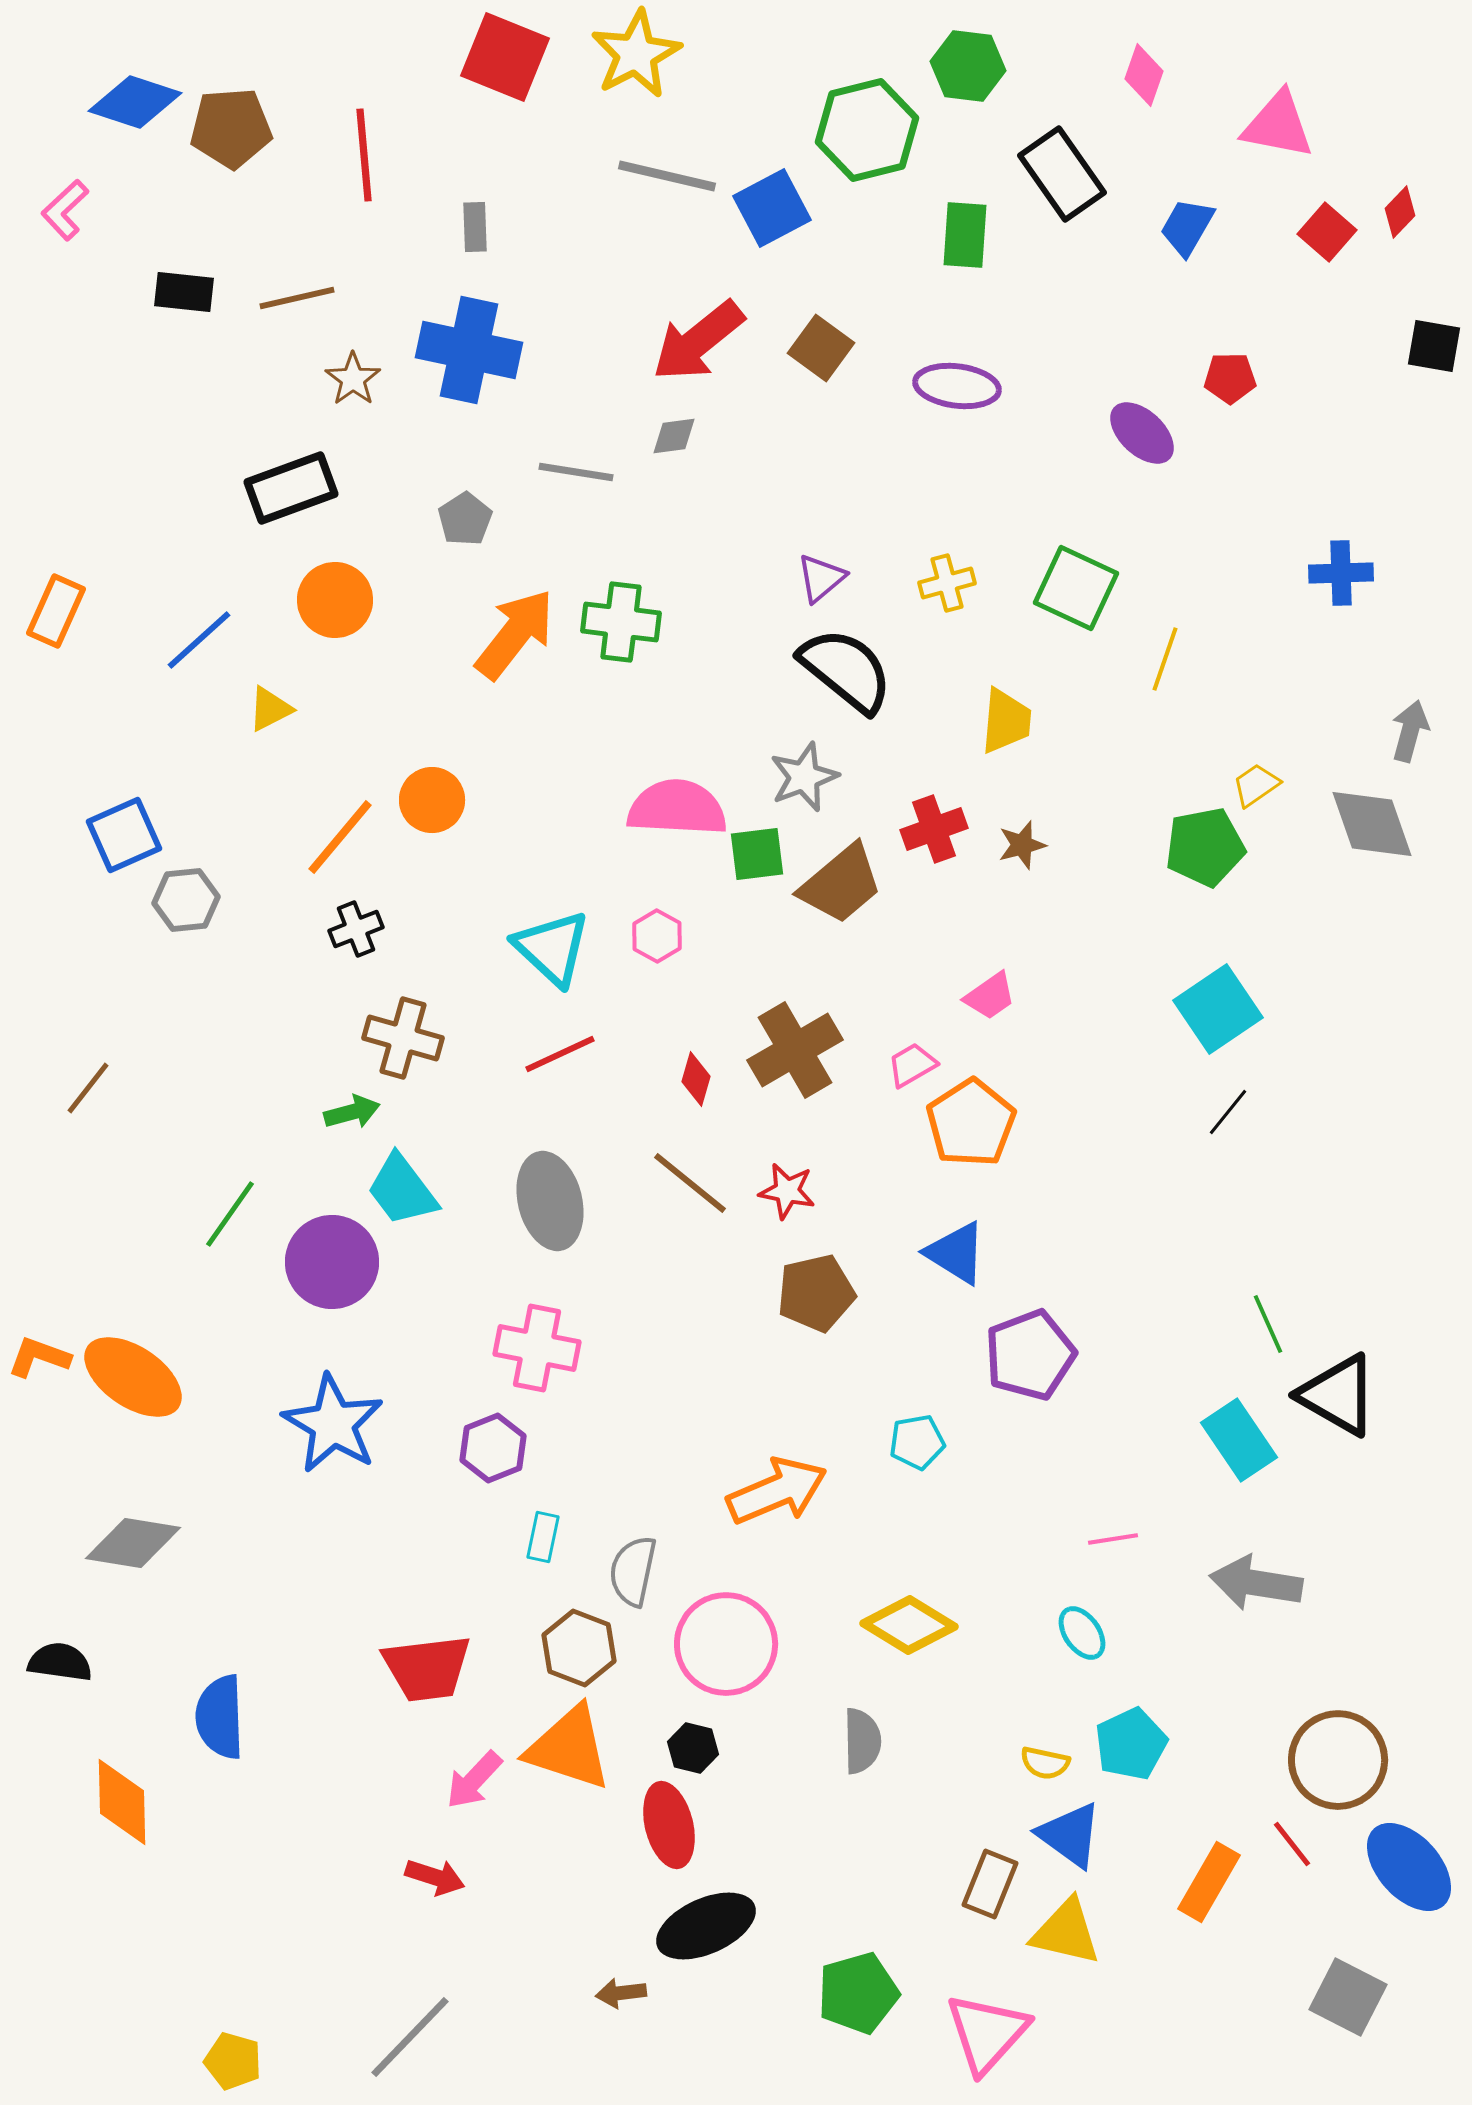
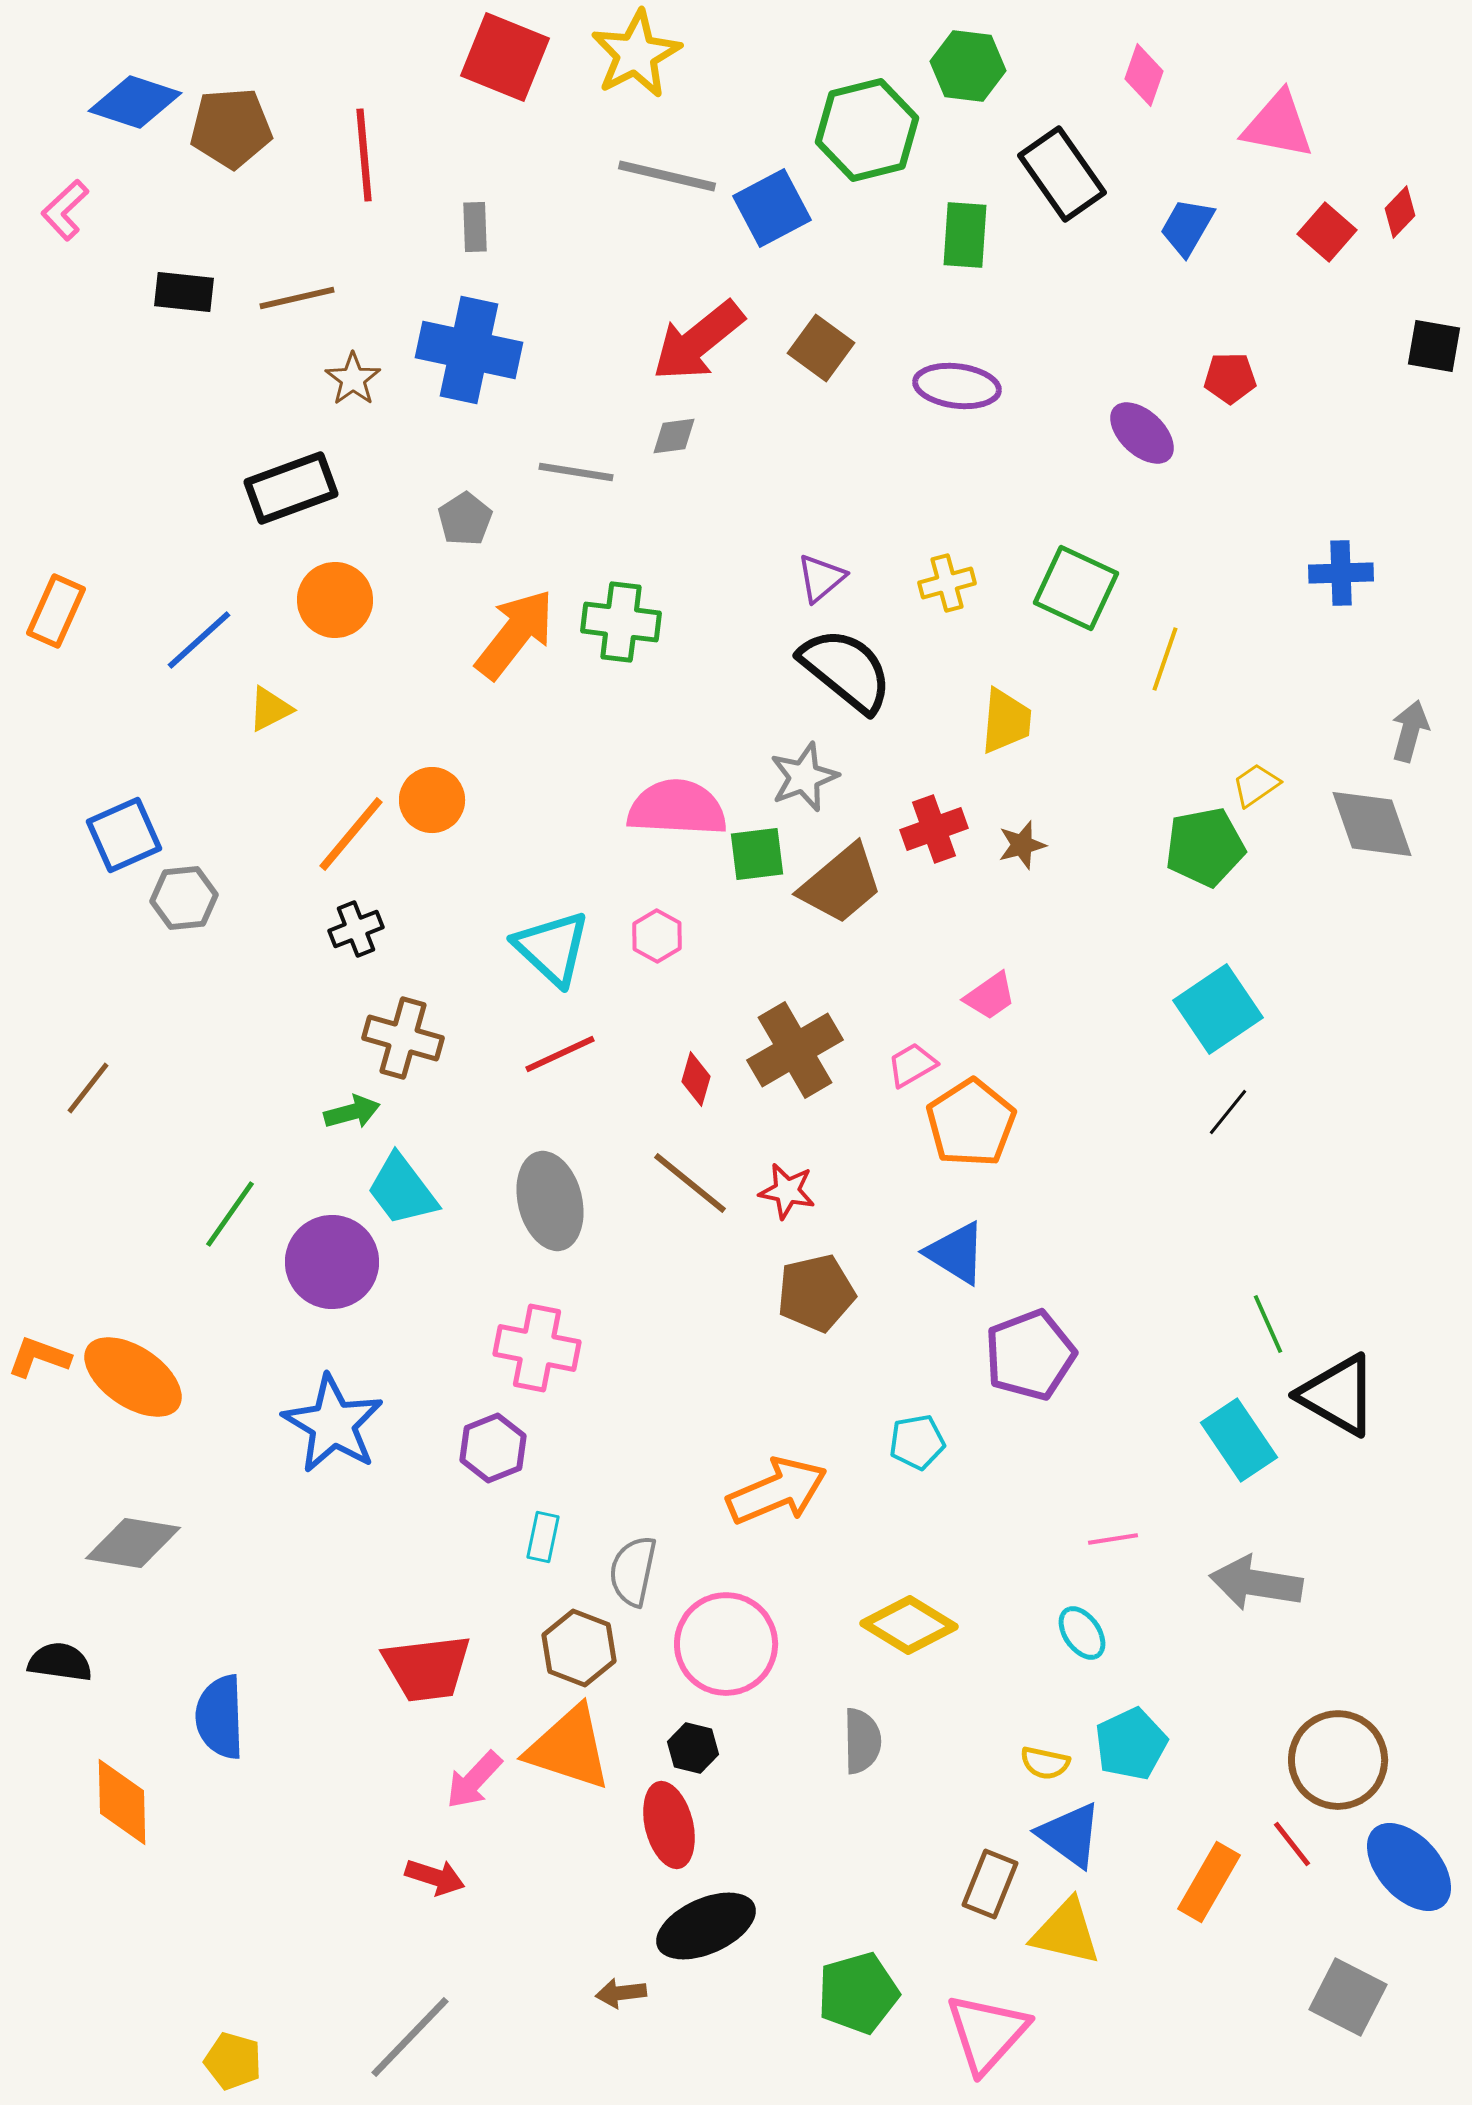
orange line at (340, 837): moved 11 px right, 3 px up
gray hexagon at (186, 900): moved 2 px left, 2 px up
